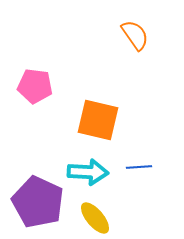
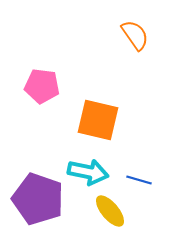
pink pentagon: moved 7 px right
blue line: moved 13 px down; rotated 20 degrees clockwise
cyan arrow: rotated 9 degrees clockwise
purple pentagon: moved 3 px up; rotated 6 degrees counterclockwise
yellow ellipse: moved 15 px right, 7 px up
